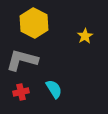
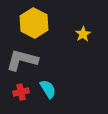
yellow star: moved 2 px left, 2 px up
cyan semicircle: moved 6 px left
